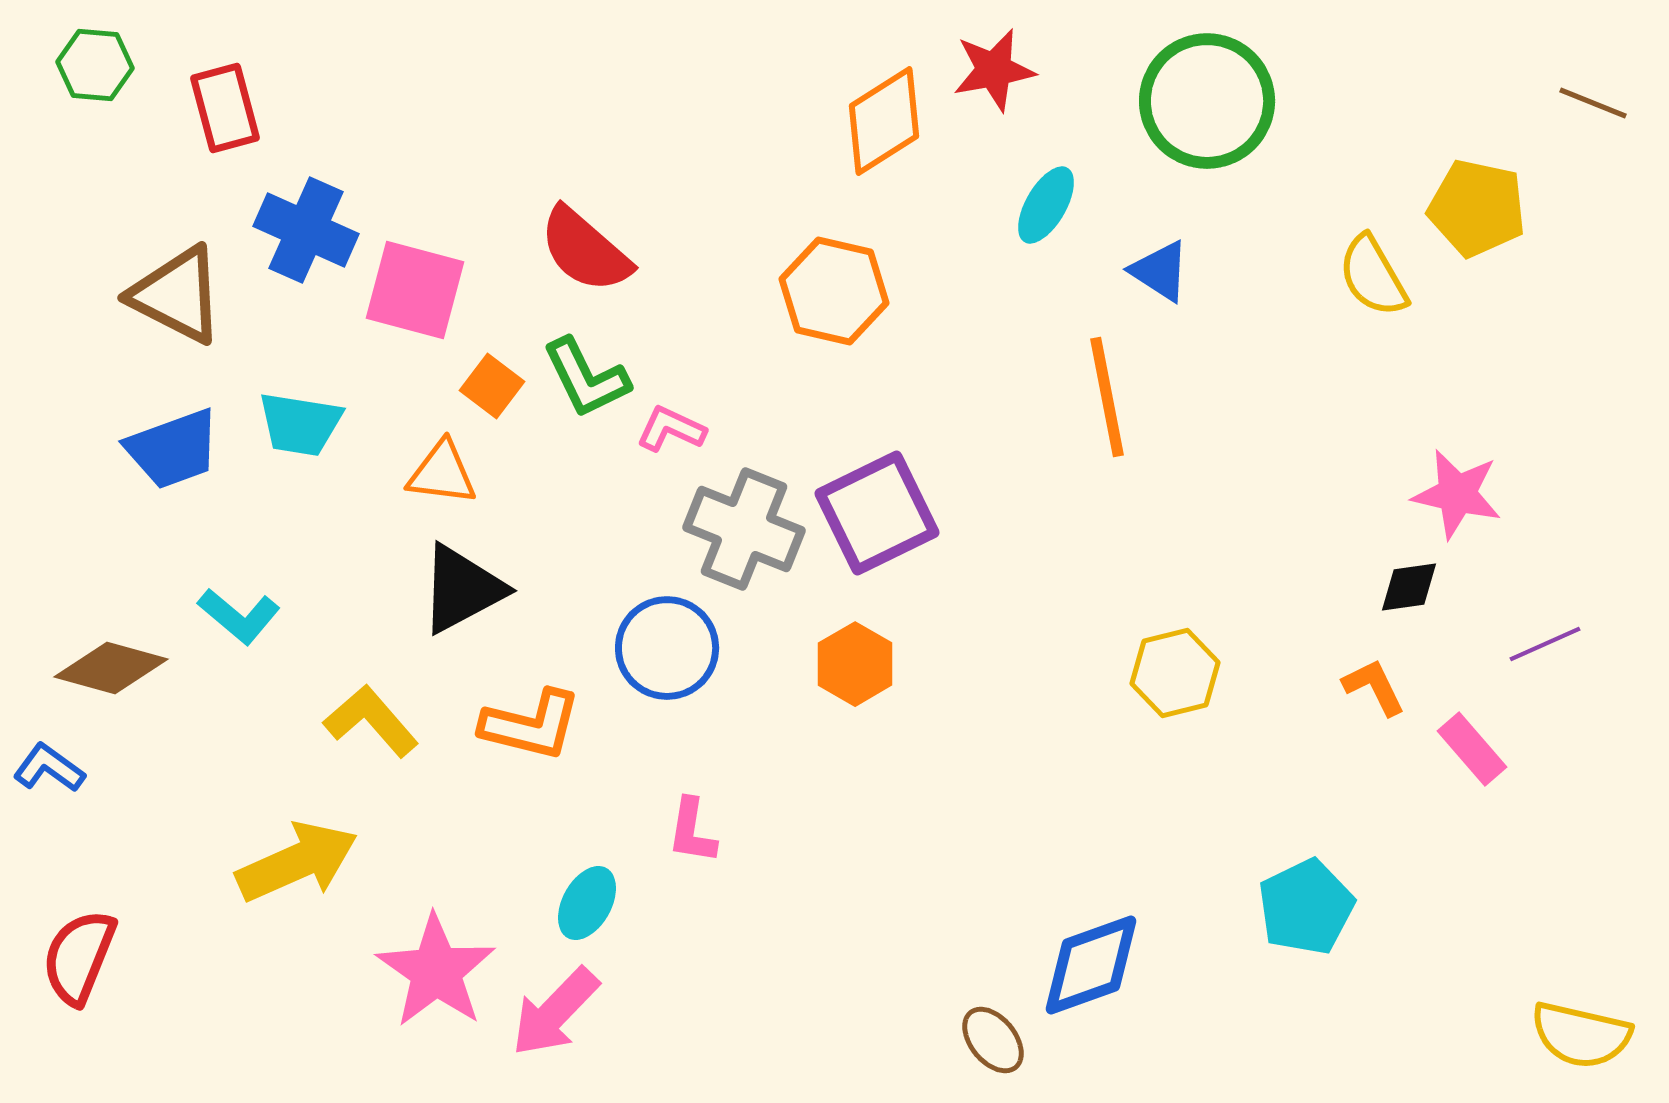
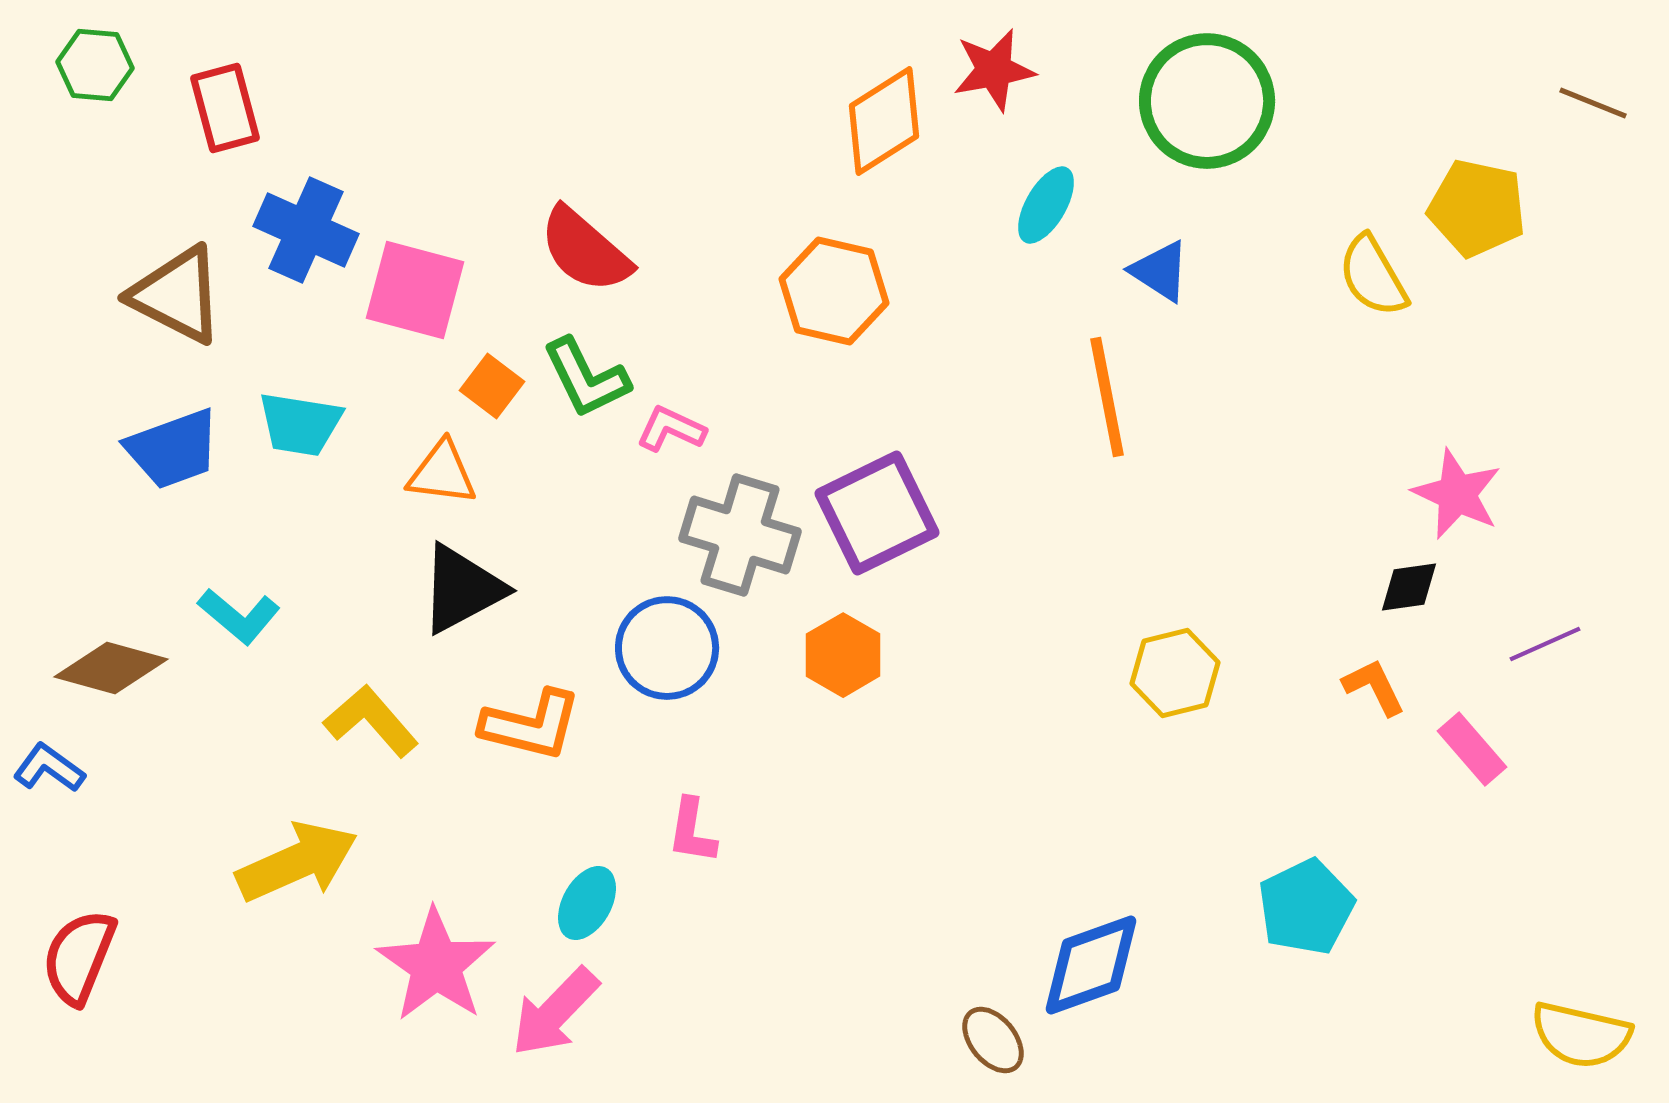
pink star at (1457, 494): rotated 12 degrees clockwise
gray cross at (744, 529): moved 4 px left, 6 px down; rotated 5 degrees counterclockwise
orange hexagon at (855, 664): moved 12 px left, 9 px up
pink star at (436, 971): moved 6 px up
